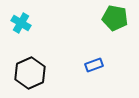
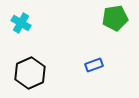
green pentagon: rotated 20 degrees counterclockwise
